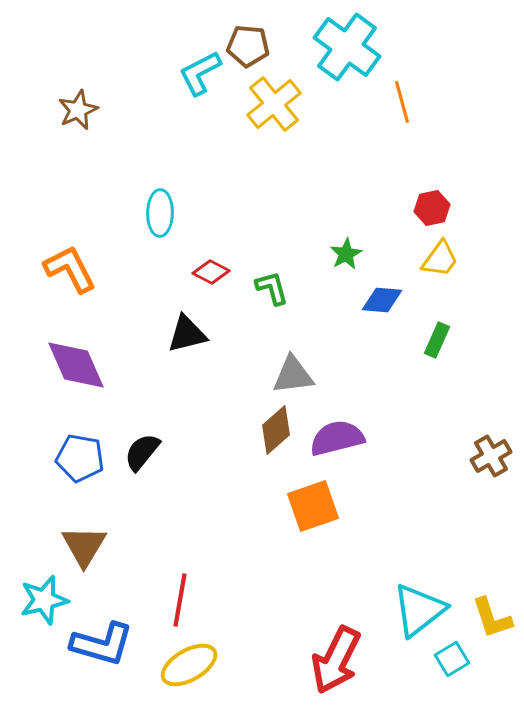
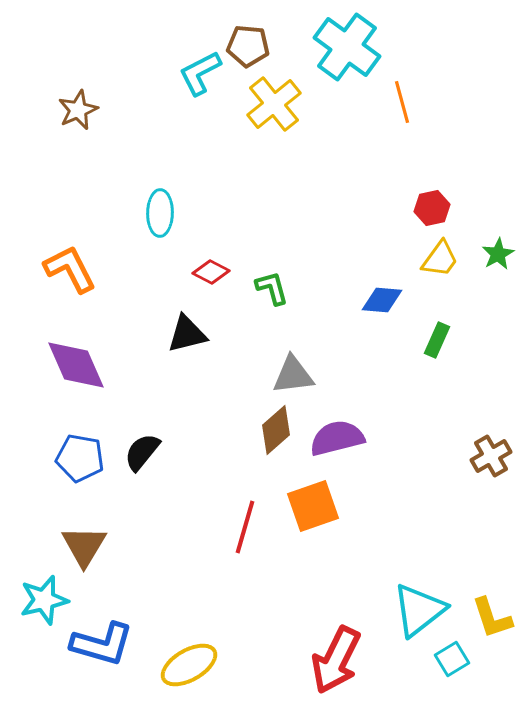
green star: moved 152 px right
red line: moved 65 px right, 73 px up; rotated 6 degrees clockwise
